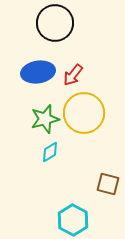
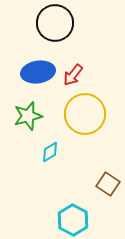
yellow circle: moved 1 px right, 1 px down
green star: moved 17 px left, 3 px up
brown square: rotated 20 degrees clockwise
